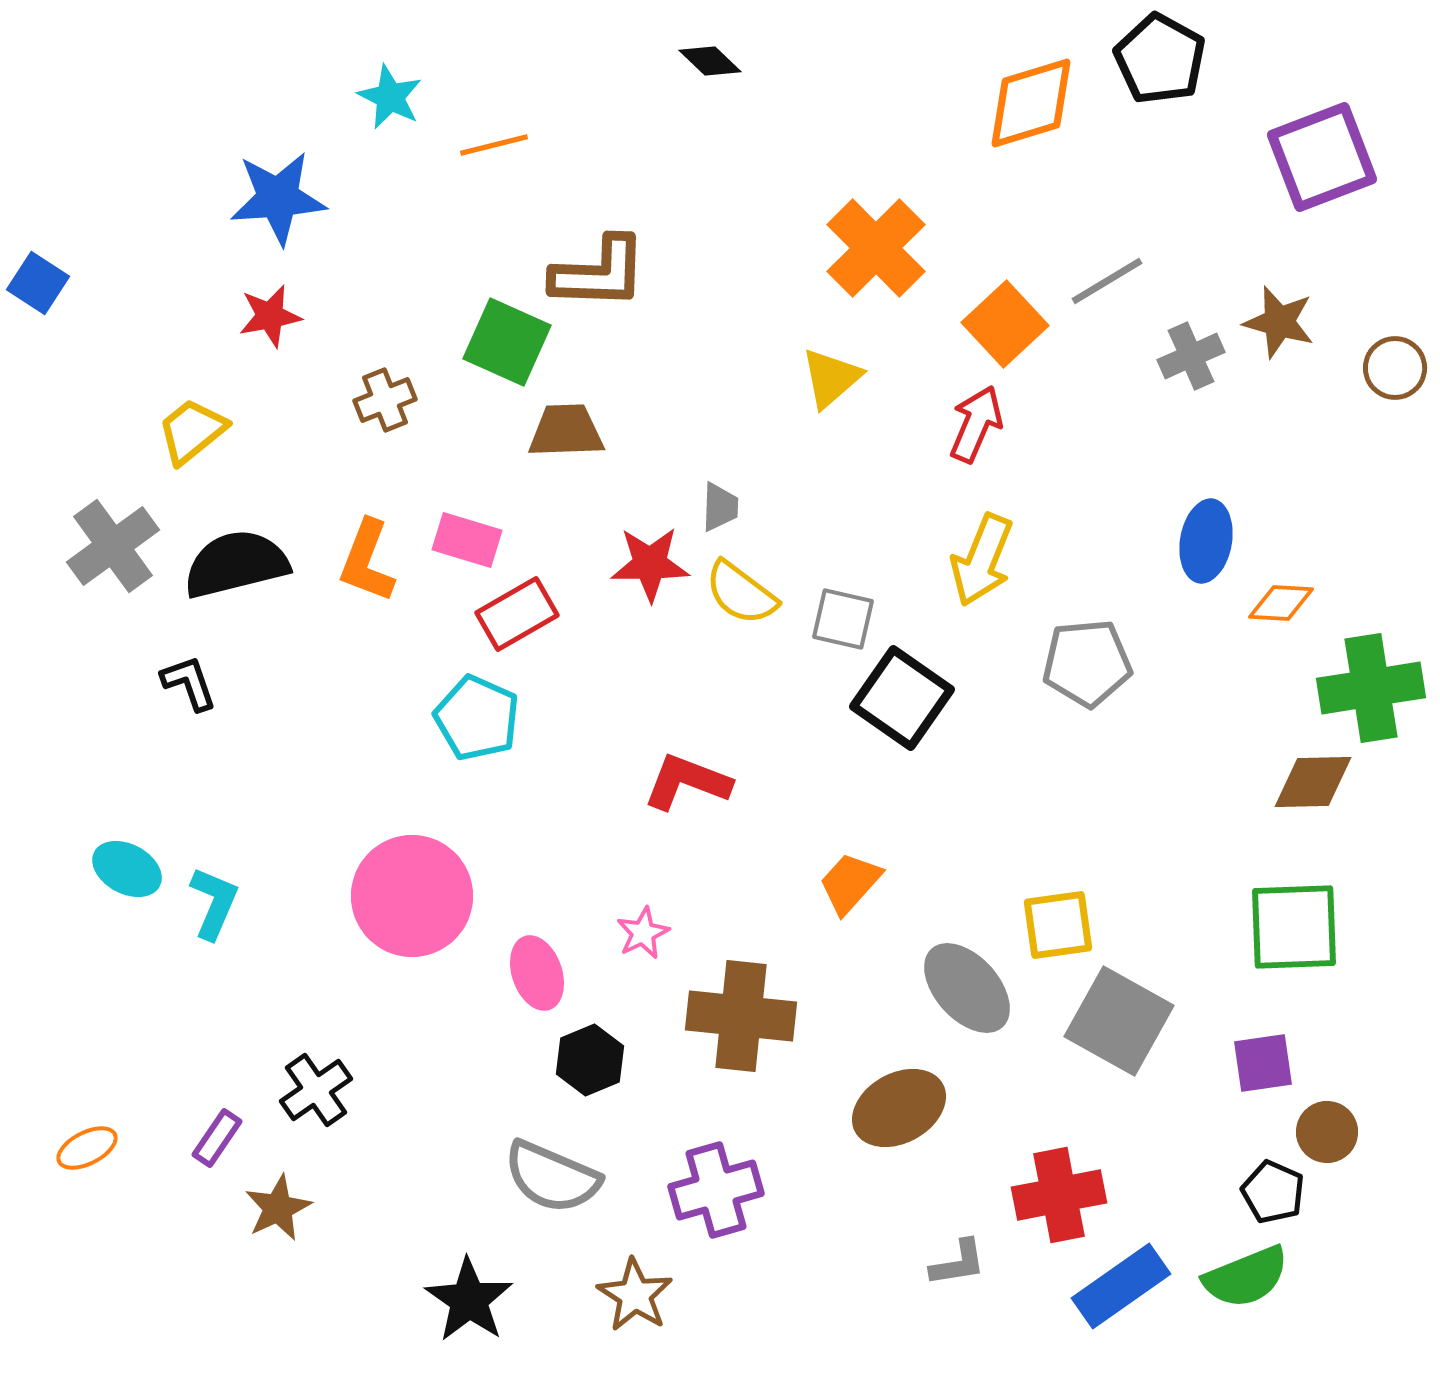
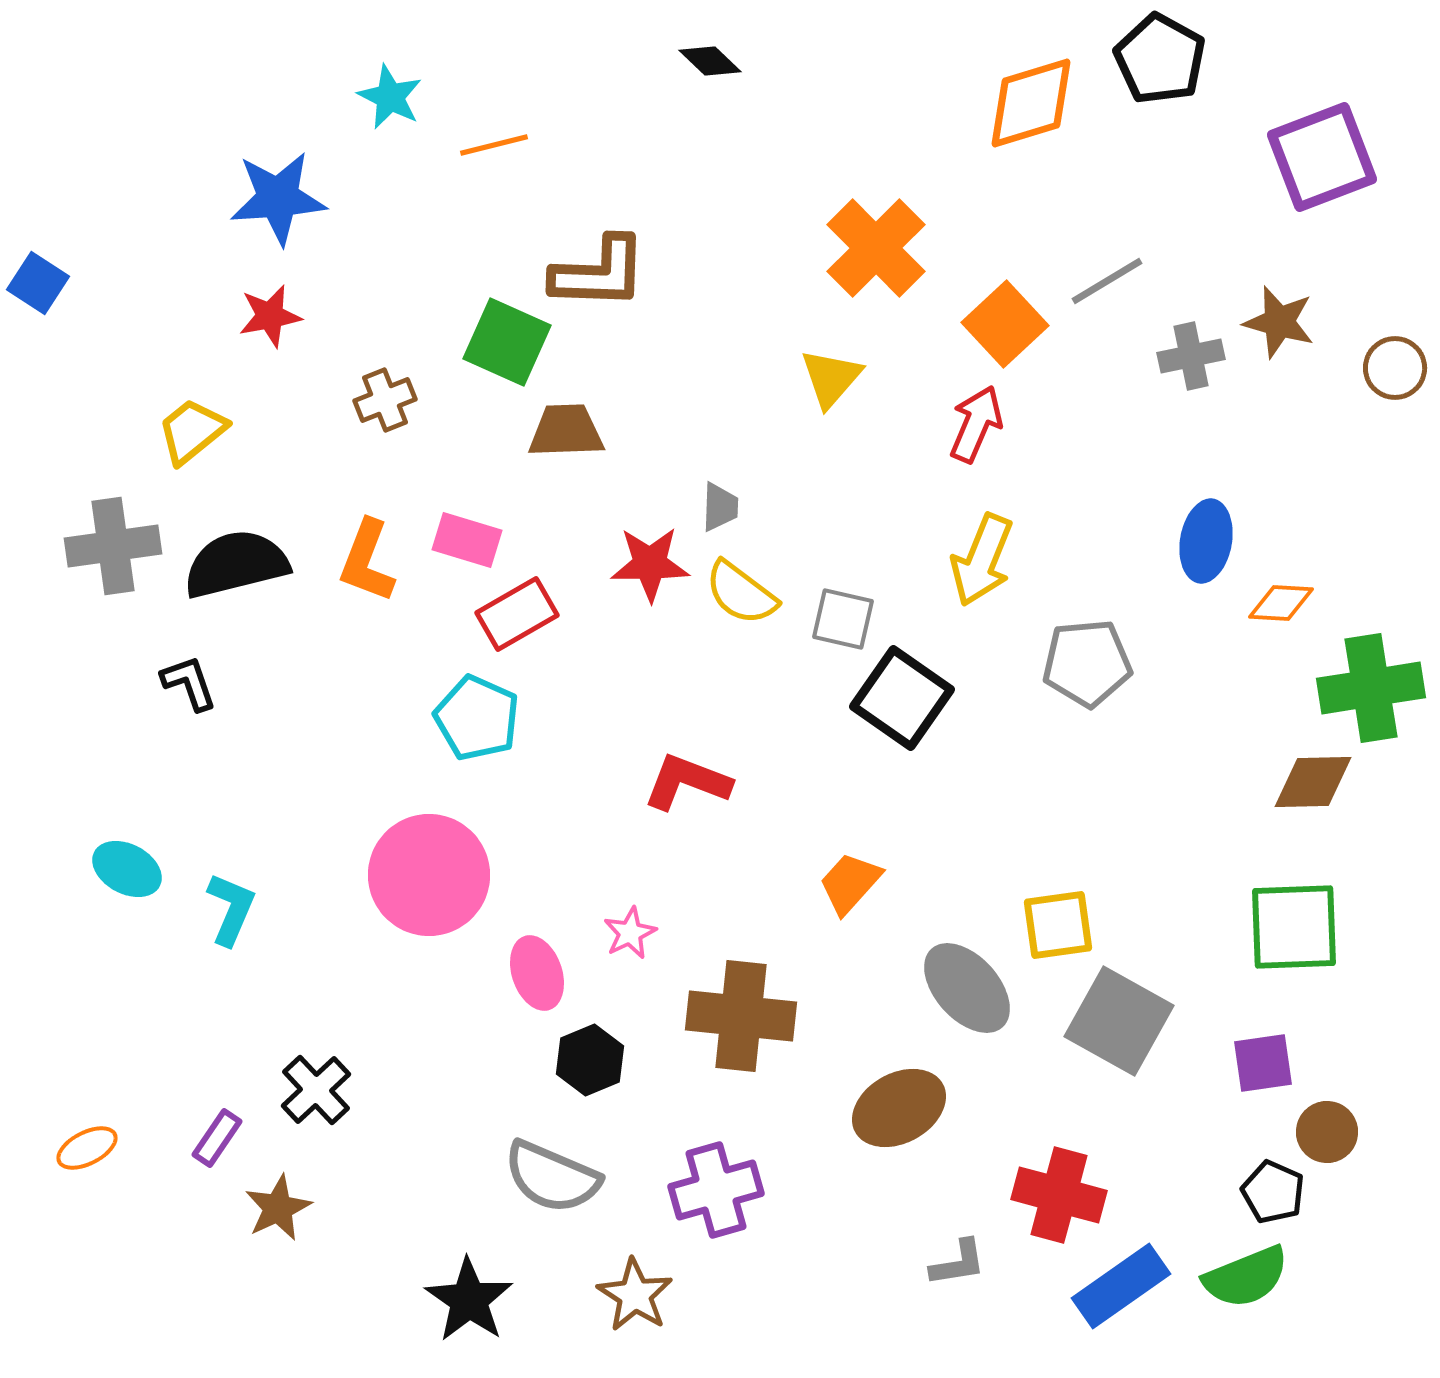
gray cross at (1191, 356): rotated 12 degrees clockwise
yellow triangle at (831, 378): rotated 8 degrees counterclockwise
gray cross at (113, 546): rotated 28 degrees clockwise
pink circle at (412, 896): moved 17 px right, 21 px up
cyan L-shape at (214, 903): moved 17 px right, 6 px down
pink star at (643, 933): moved 13 px left
black cross at (316, 1090): rotated 8 degrees counterclockwise
red cross at (1059, 1195): rotated 26 degrees clockwise
